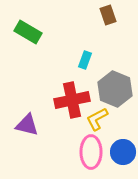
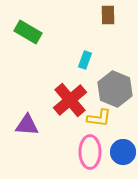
brown rectangle: rotated 18 degrees clockwise
red cross: moved 2 px left; rotated 28 degrees counterclockwise
yellow L-shape: moved 2 px right, 1 px up; rotated 145 degrees counterclockwise
purple triangle: rotated 10 degrees counterclockwise
pink ellipse: moved 1 px left
